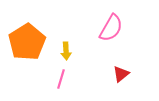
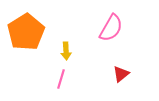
orange pentagon: moved 1 px left, 10 px up
